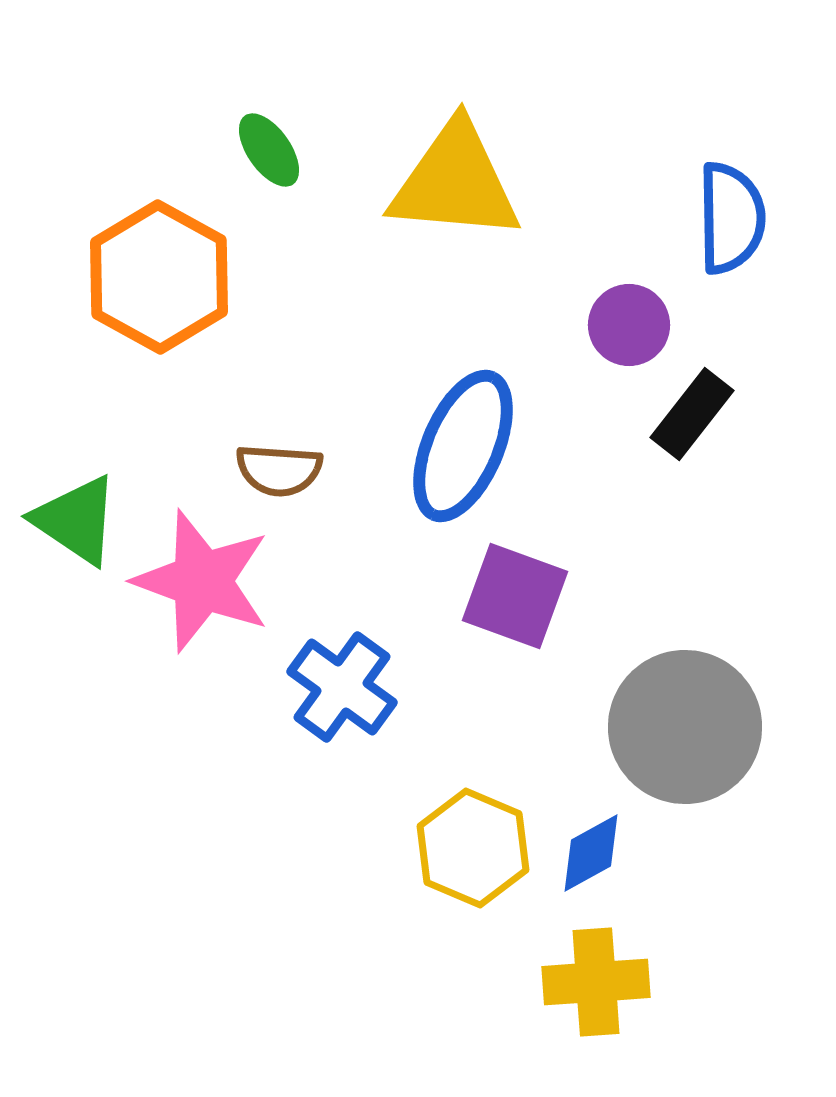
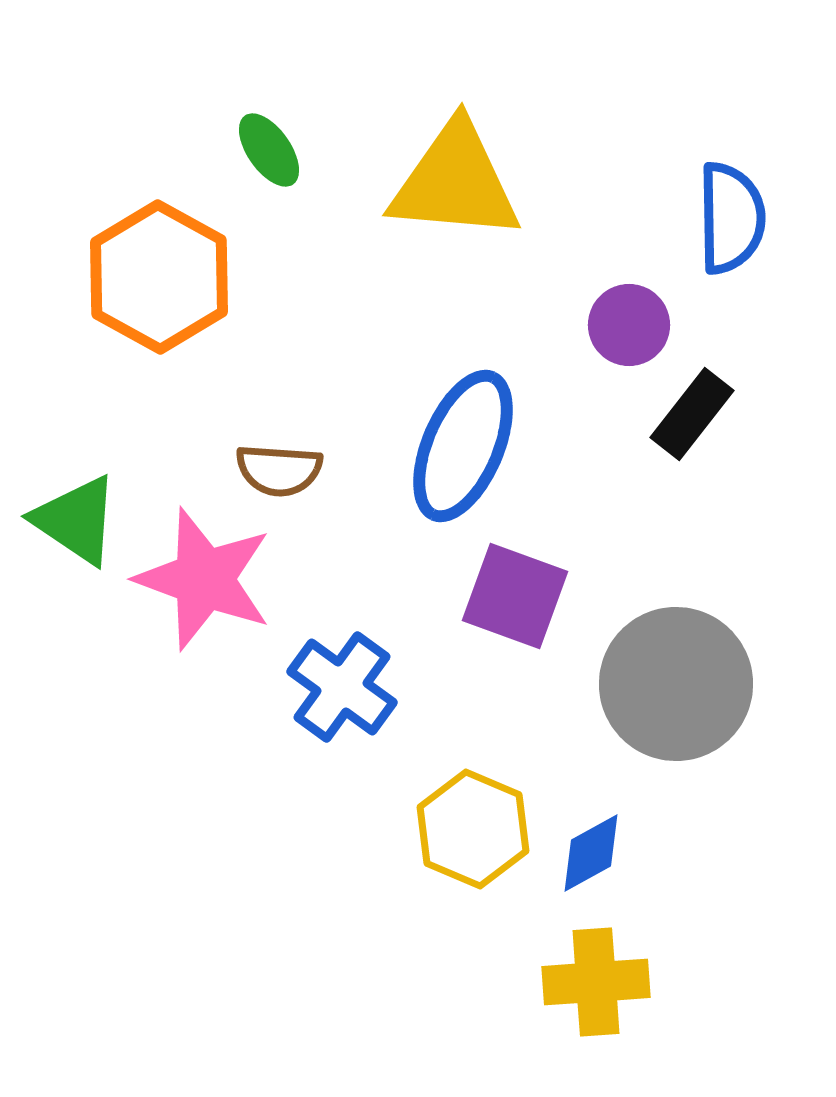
pink star: moved 2 px right, 2 px up
gray circle: moved 9 px left, 43 px up
yellow hexagon: moved 19 px up
